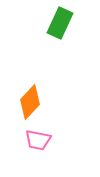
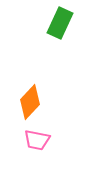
pink trapezoid: moved 1 px left
